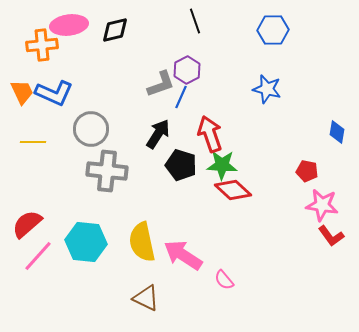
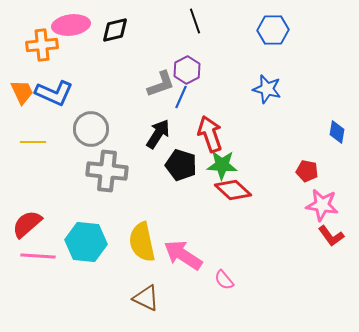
pink ellipse: moved 2 px right
pink line: rotated 52 degrees clockwise
